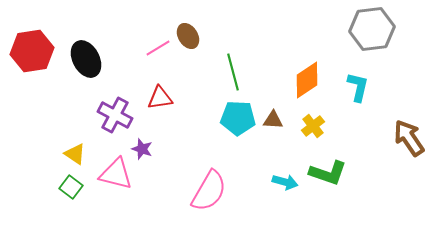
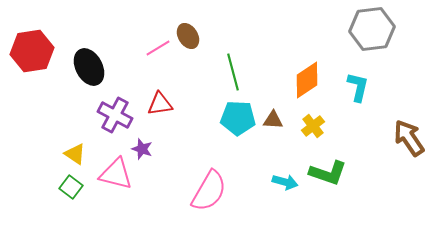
black ellipse: moved 3 px right, 8 px down
red triangle: moved 6 px down
